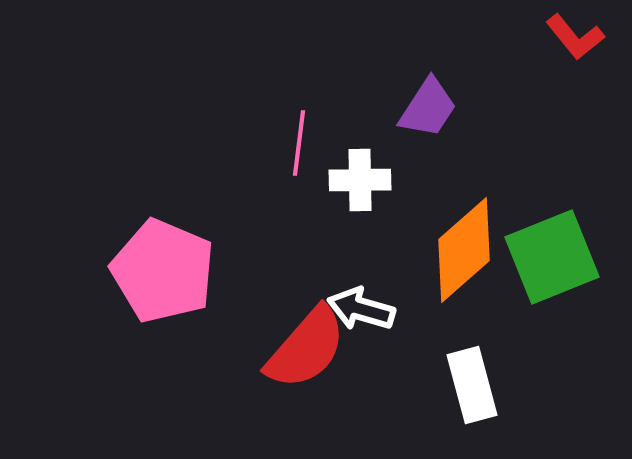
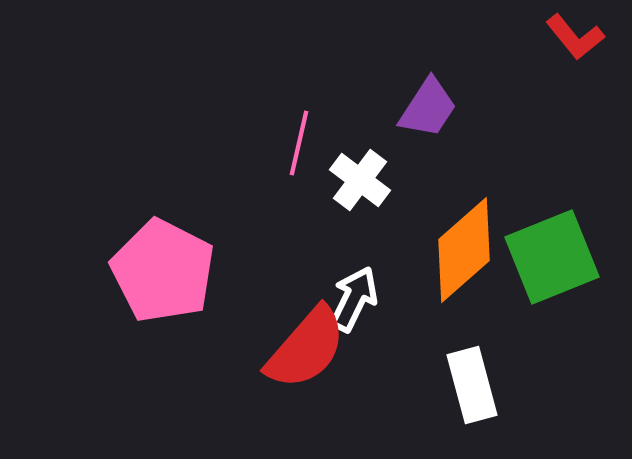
pink line: rotated 6 degrees clockwise
white cross: rotated 38 degrees clockwise
pink pentagon: rotated 4 degrees clockwise
white arrow: moved 7 px left, 10 px up; rotated 100 degrees clockwise
